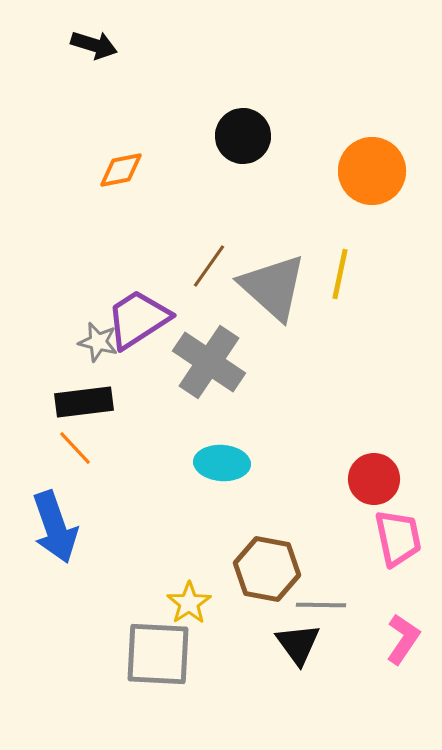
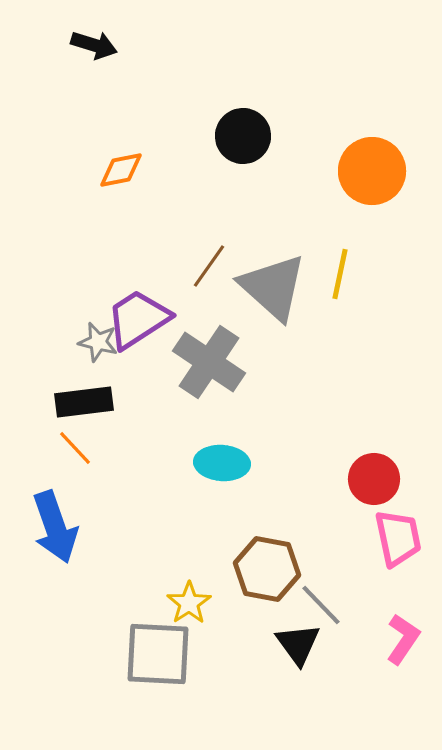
gray line: rotated 45 degrees clockwise
